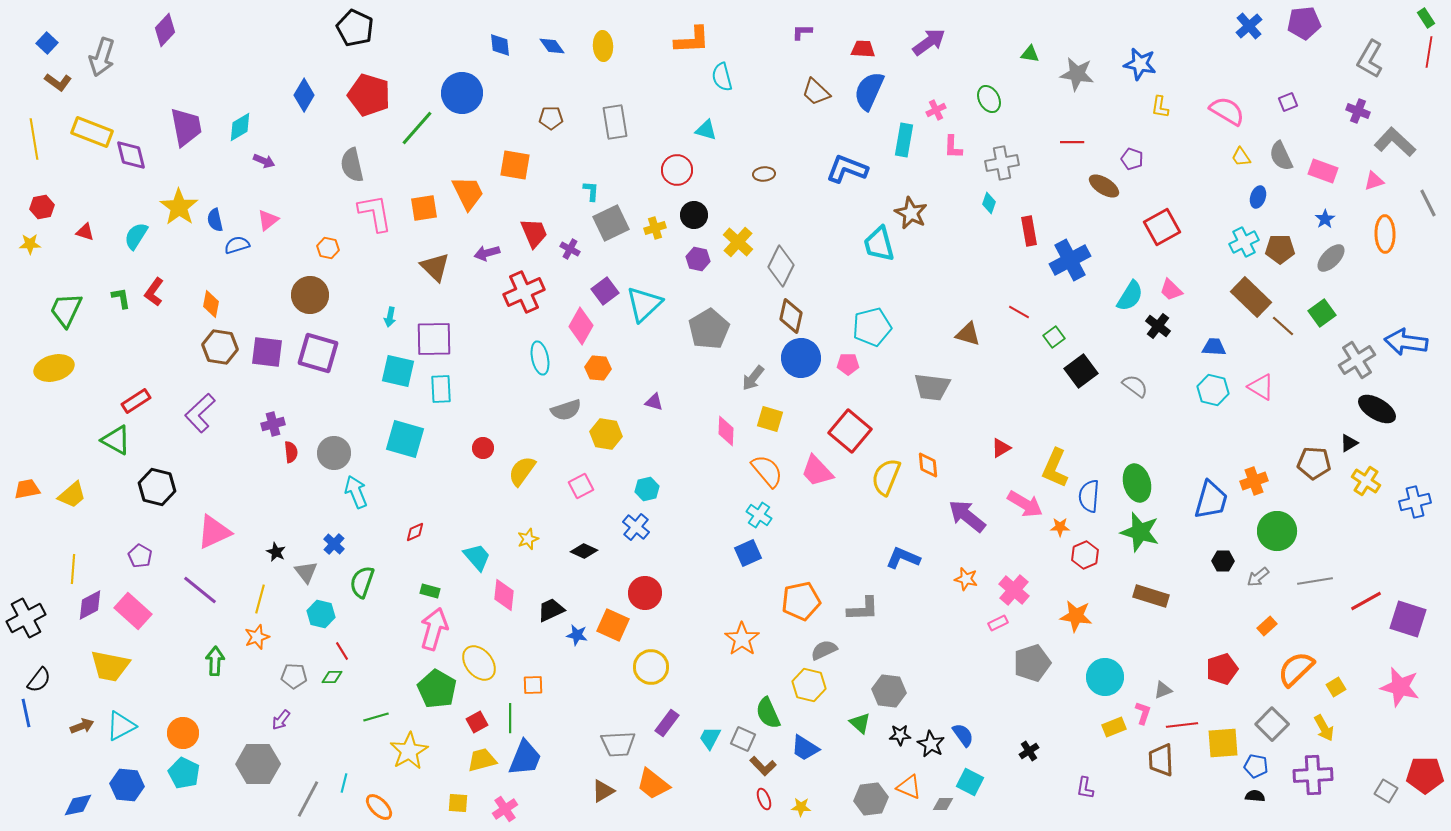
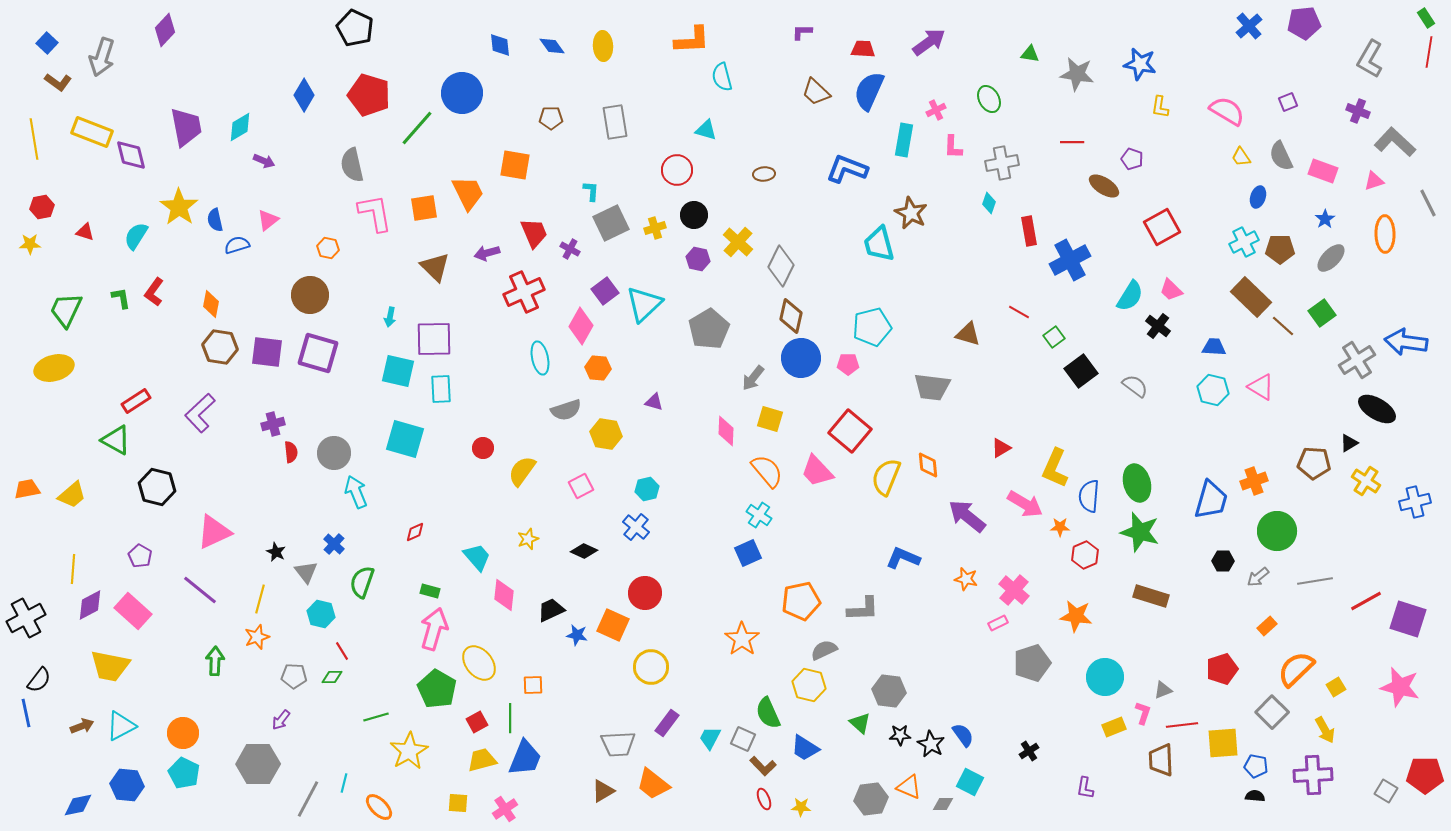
gray square at (1272, 724): moved 12 px up
yellow arrow at (1324, 728): moved 1 px right, 2 px down
